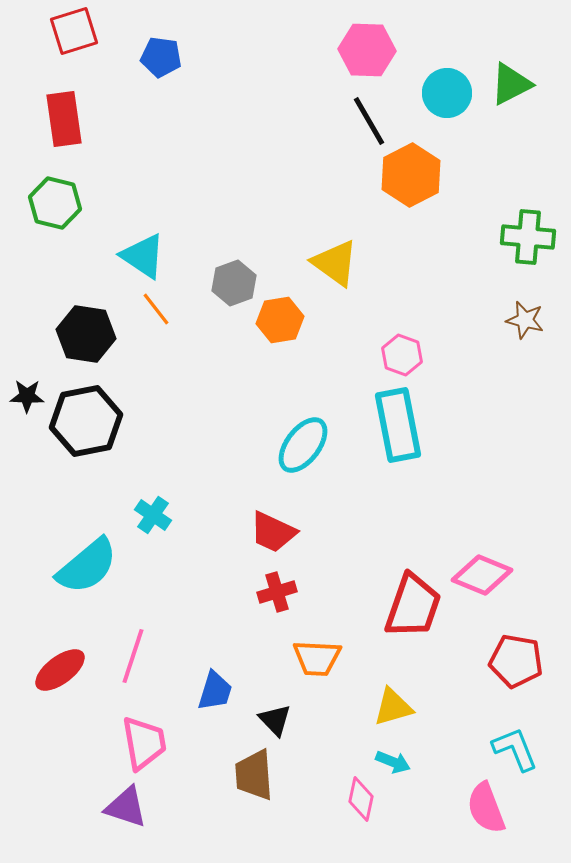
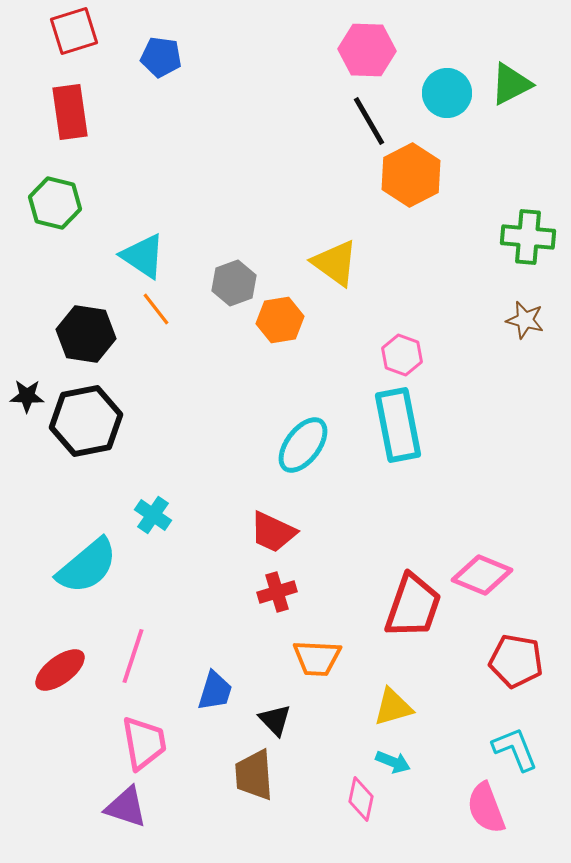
red rectangle at (64, 119): moved 6 px right, 7 px up
